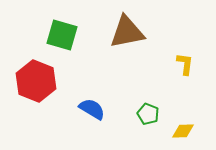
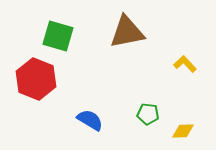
green square: moved 4 px left, 1 px down
yellow L-shape: rotated 50 degrees counterclockwise
red hexagon: moved 2 px up
blue semicircle: moved 2 px left, 11 px down
green pentagon: rotated 15 degrees counterclockwise
